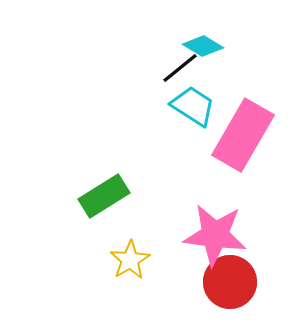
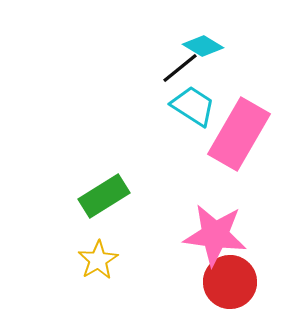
pink rectangle: moved 4 px left, 1 px up
yellow star: moved 32 px left
